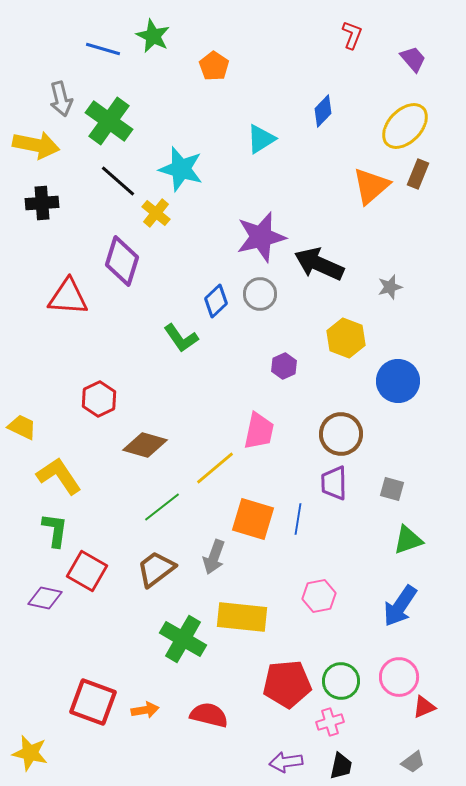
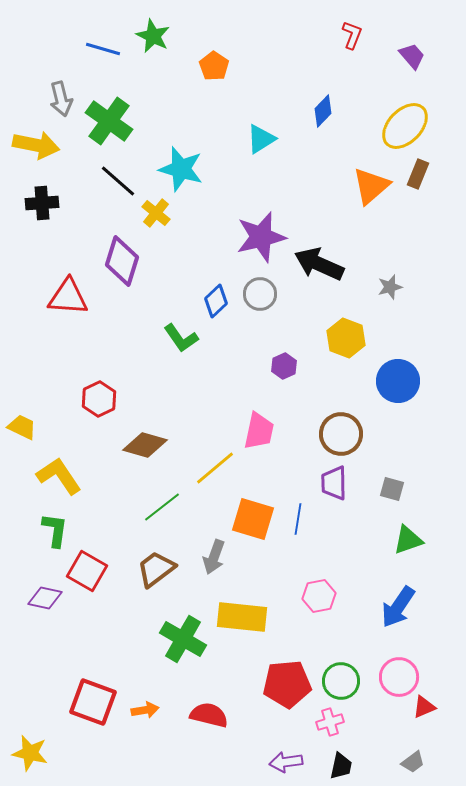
purple trapezoid at (413, 59): moved 1 px left, 3 px up
blue arrow at (400, 606): moved 2 px left, 1 px down
